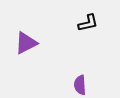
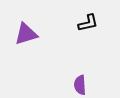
purple triangle: moved 9 px up; rotated 10 degrees clockwise
